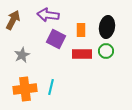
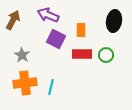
purple arrow: rotated 15 degrees clockwise
black ellipse: moved 7 px right, 6 px up
green circle: moved 4 px down
gray star: rotated 14 degrees counterclockwise
orange cross: moved 6 px up
